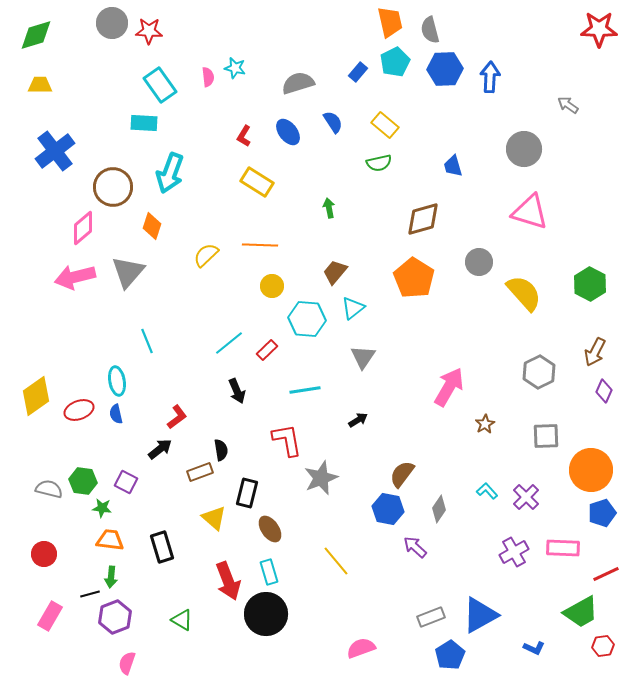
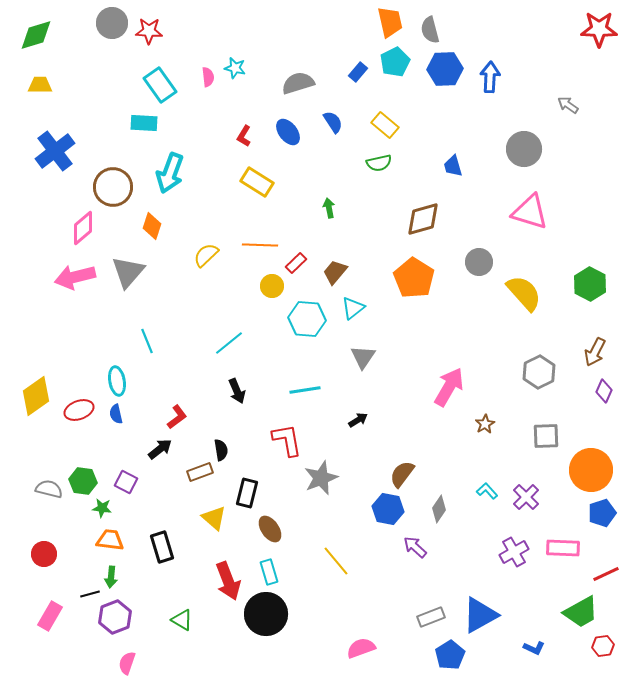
red rectangle at (267, 350): moved 29 px right, 87 px up
